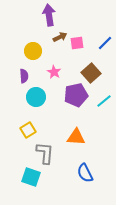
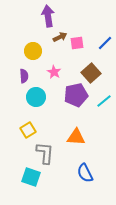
purple arrow: moved 1 px left, 1 px down
